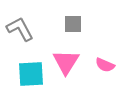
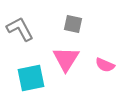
gray square: rotated 12 degrees clockwise
pink triangle: moved 3 px up
cyan square: moved 4 px down; rotated 8 degrees counterclockwise
